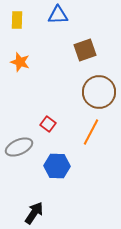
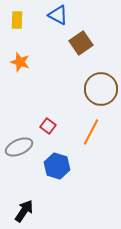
blue triangle: rotated 30 degrees clockwise
brown square: moved 4 px left, 7 px up; rotated 15 degrees counterclockwise
brown circle: moved 2 px right, 3 px up
red square: moved 2 px down
blue hexagon: rotated 15 degrees clockwise
black arrow: moved 10 px left, 2 px up
